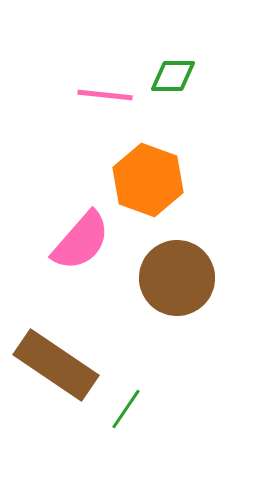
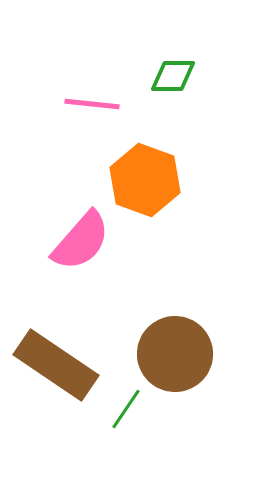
pink line: moved 13 px left, 9 px down
orange hexagon: moved 3 px left
brown circle: moved 2 px left, 76 px down
